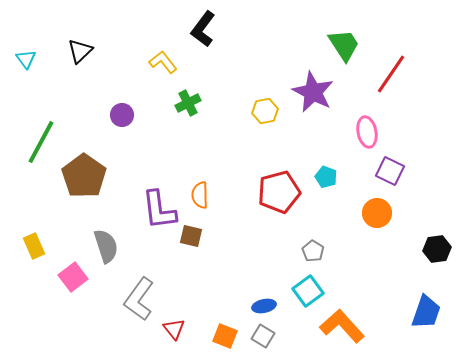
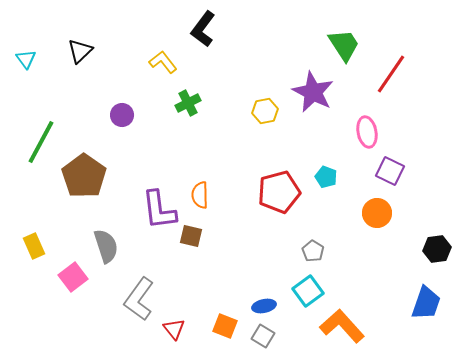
blue trapezoid: moved 9 px up
orange square: moved 10 px up
